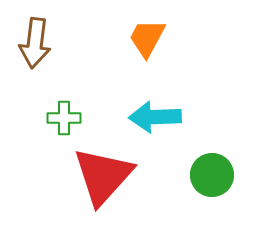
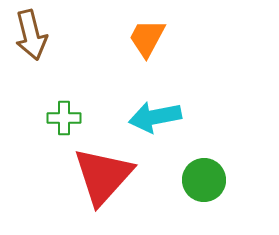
brown arrow: moved 4 px left, 8 px up; rotated 21 degrees counterclockwise
cyan arrow: rotated 9 degrees counterclockwise
green circle: moved 8 px left, 5 px down
